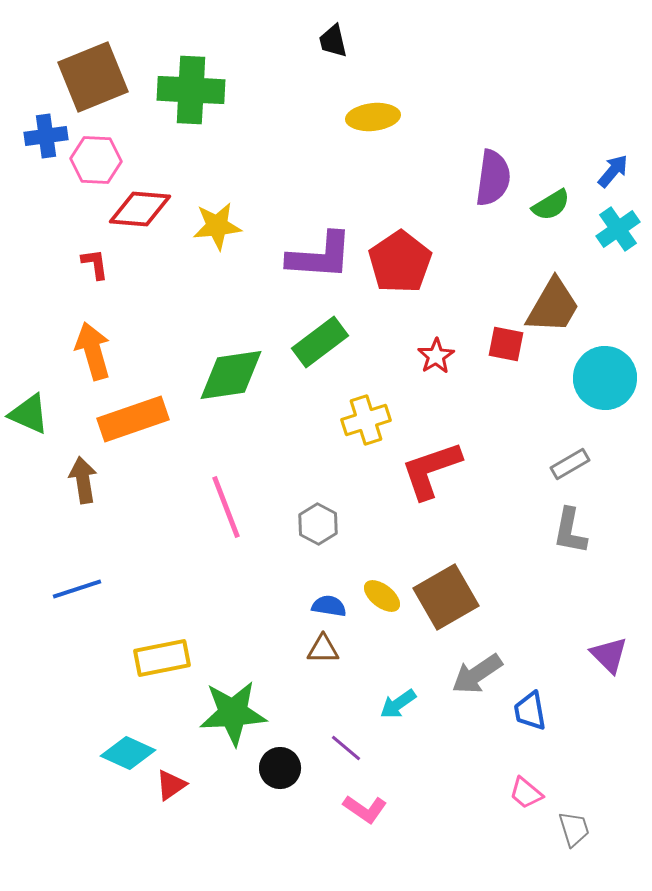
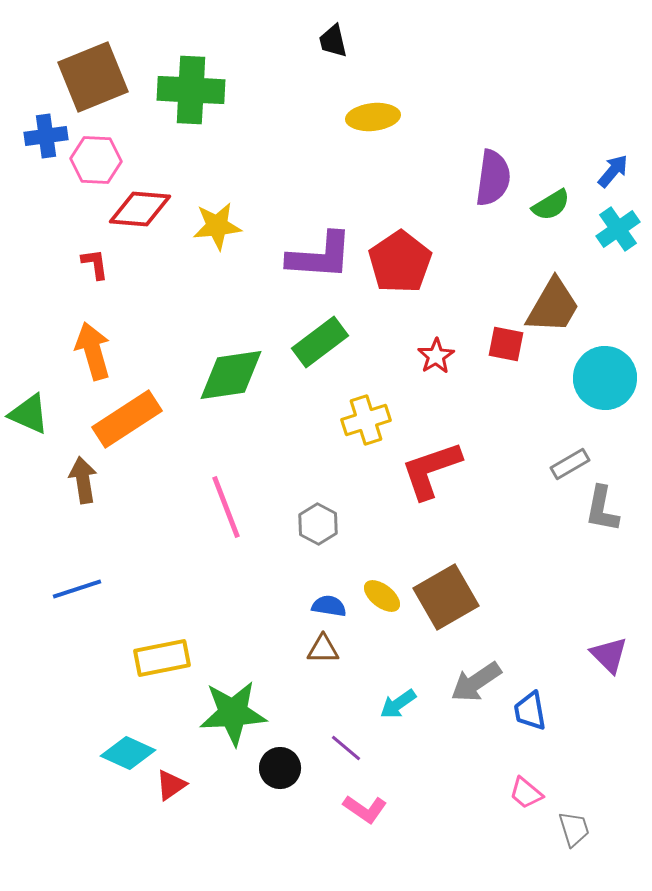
orange rectangle at (133, 419): moved 6 px left; rotated 14 degrees counterclockwise
gray L-shape at (570, 531): moved 32 px right, 22 px up
gray arrow at (477, 674): moved 1 px left, 8 px down
